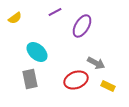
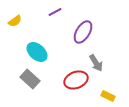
yellow semicircle: moved 3 px down
purple ellipse: moved 1 px right, 6 px down
gray arrow: rotated 30 degrees clockwise
gray rectangle: rotated 36 degrees counterclockwise
yellow rectangle: moved 10 px down
